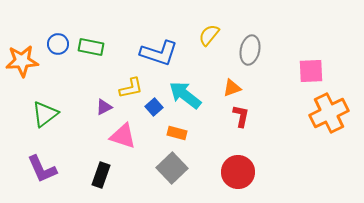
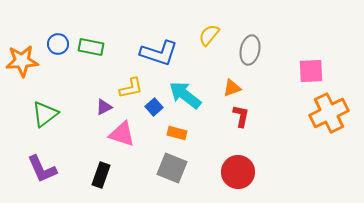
pink triangle: moved 1 px left, 2 px up
gray square: rotated 24 degrees counterclockwise
